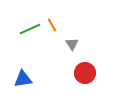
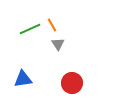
gray triangle: moved 14 px left
red circle: moved 13 px left, 10 px down
